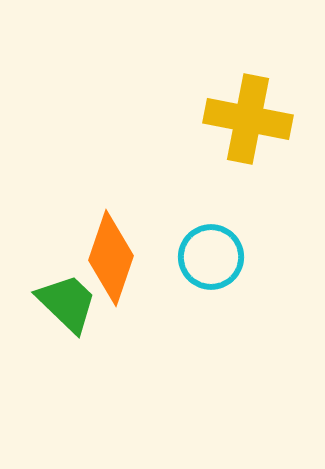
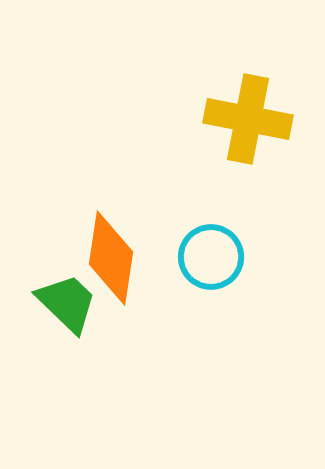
orange diamond: rotated 10 degrees counterclockwise
